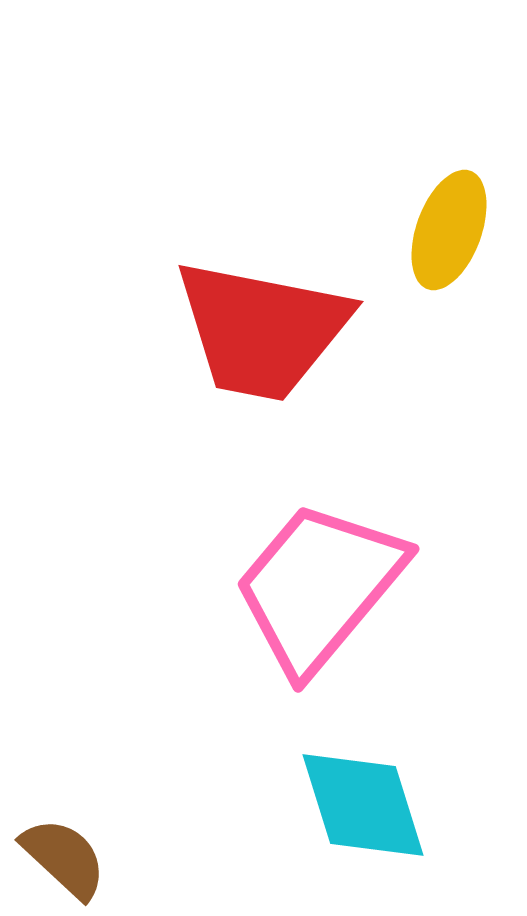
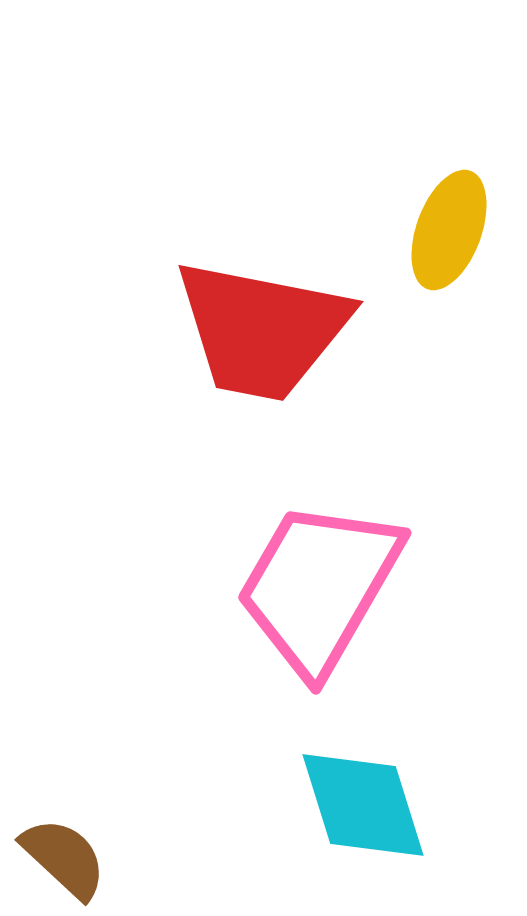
pink trapezoid: rotated 10 degrees counterclockwise
